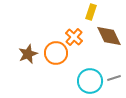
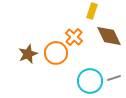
yellow rectangle: moved 1 px right, 1 px up
